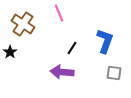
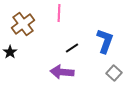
pink line: rotated 24 degrees clockwise
brown cross: rotated 20 degrees clockwise
black line: rotated 24 degrees clockwise
gray square: rotated 35 degrees clockwise
